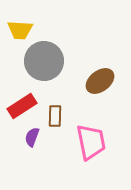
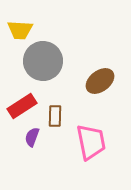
gray circle: moved 1 px left
